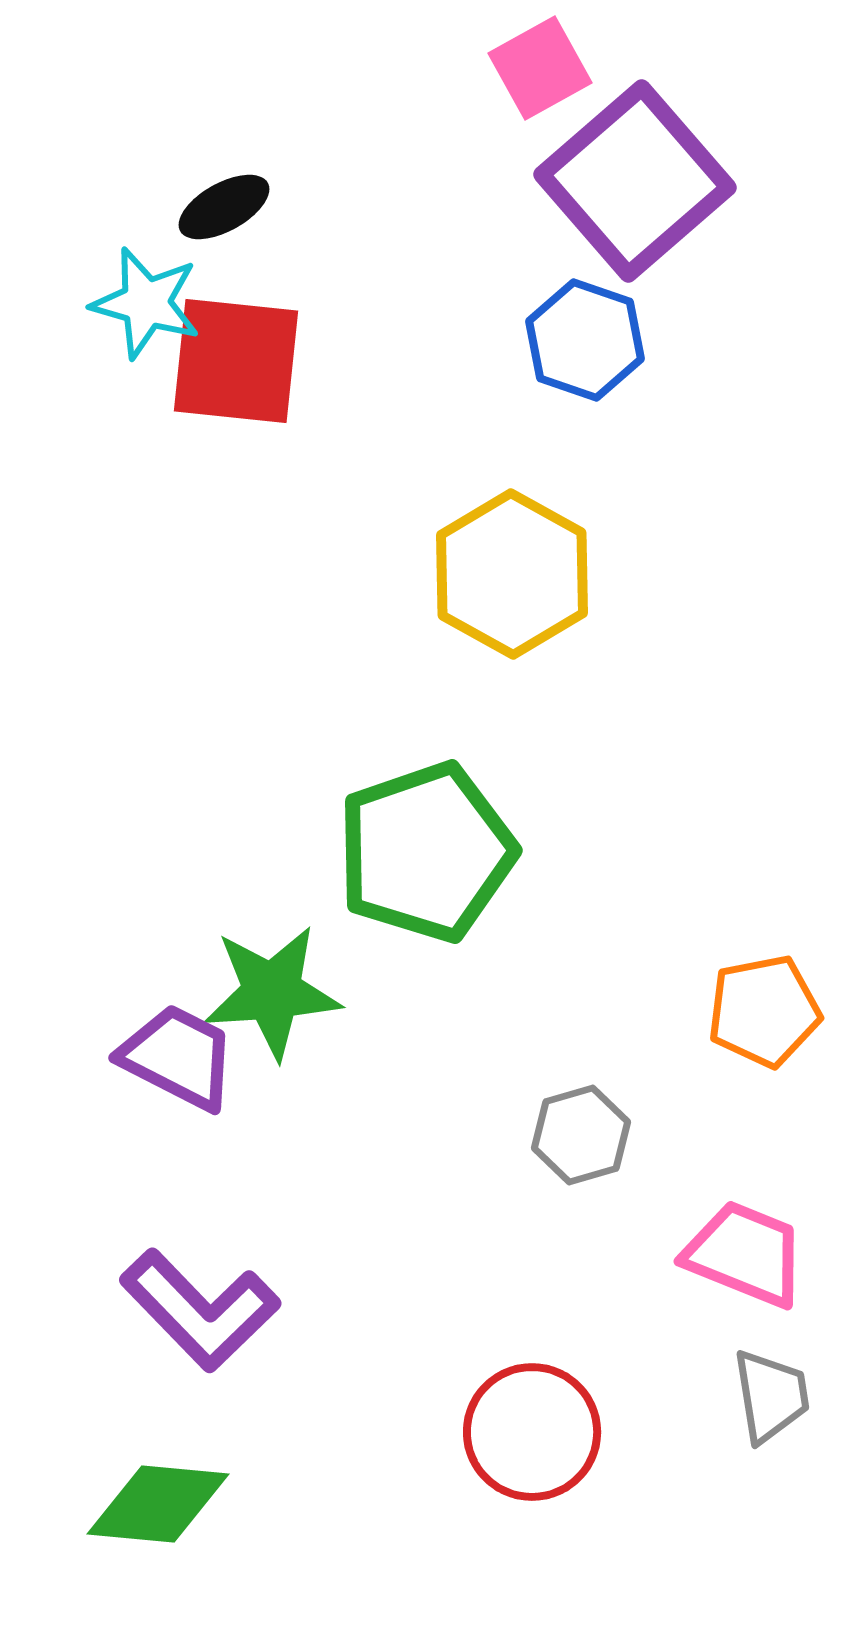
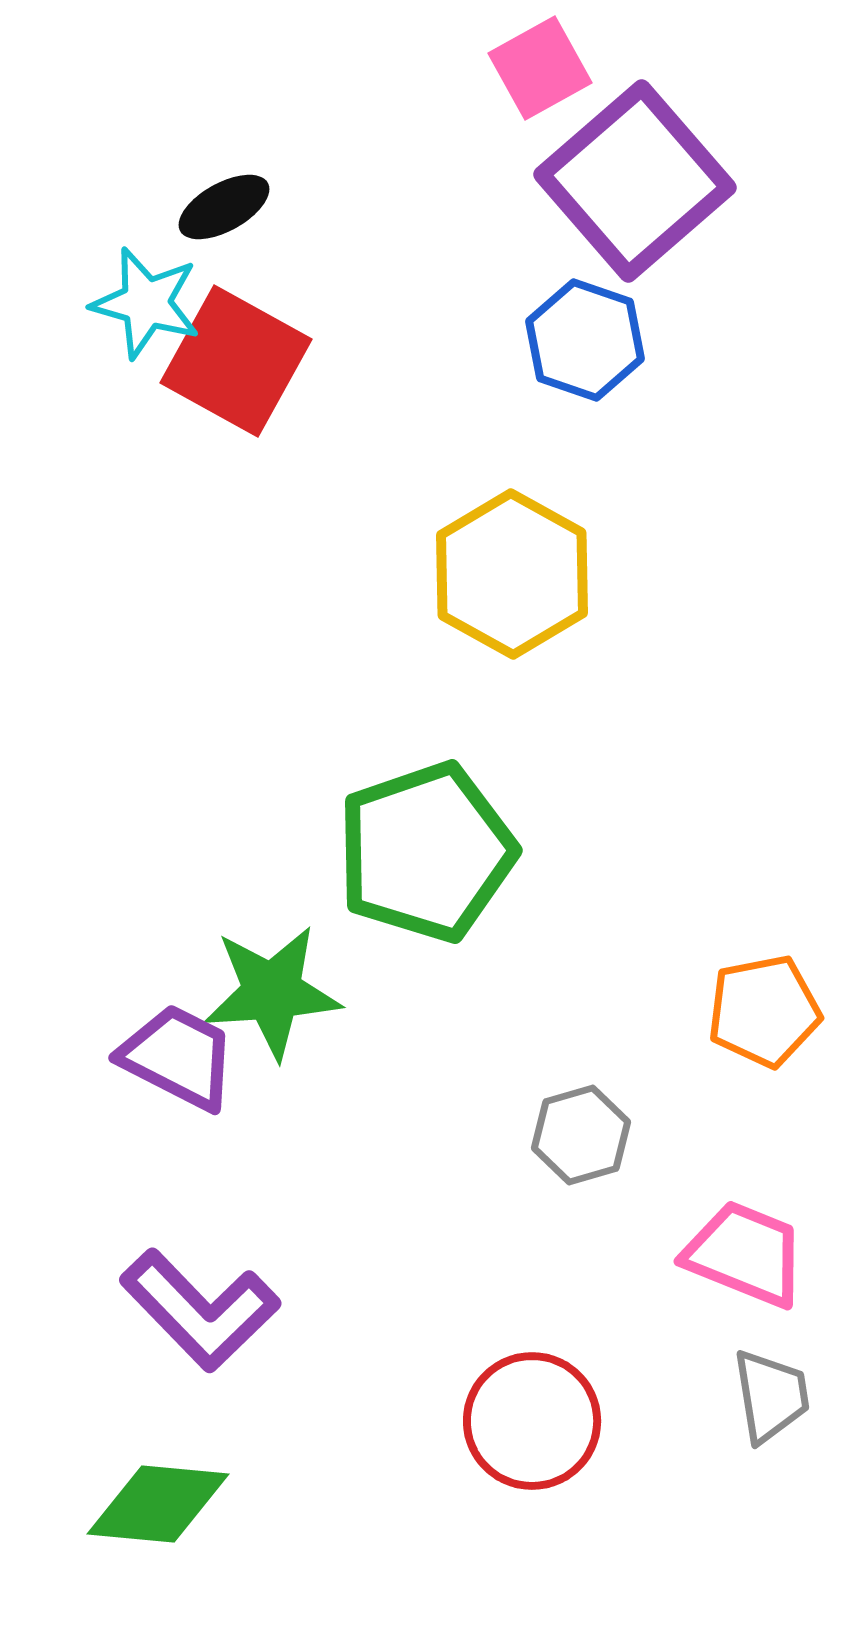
red square: rotated 23 degrees clockwise
red circle: moved 11 px up
